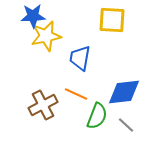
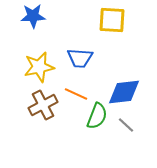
yellow star: moved 7 px left, 31 px down
blue trapezoid: rotated 96 degrees counterclockwise
